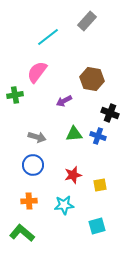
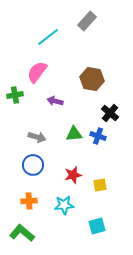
purple arrow: moved 9 px left; rotated 42 degrees clockwise
black cross: rotated 18 degrees clockwise
